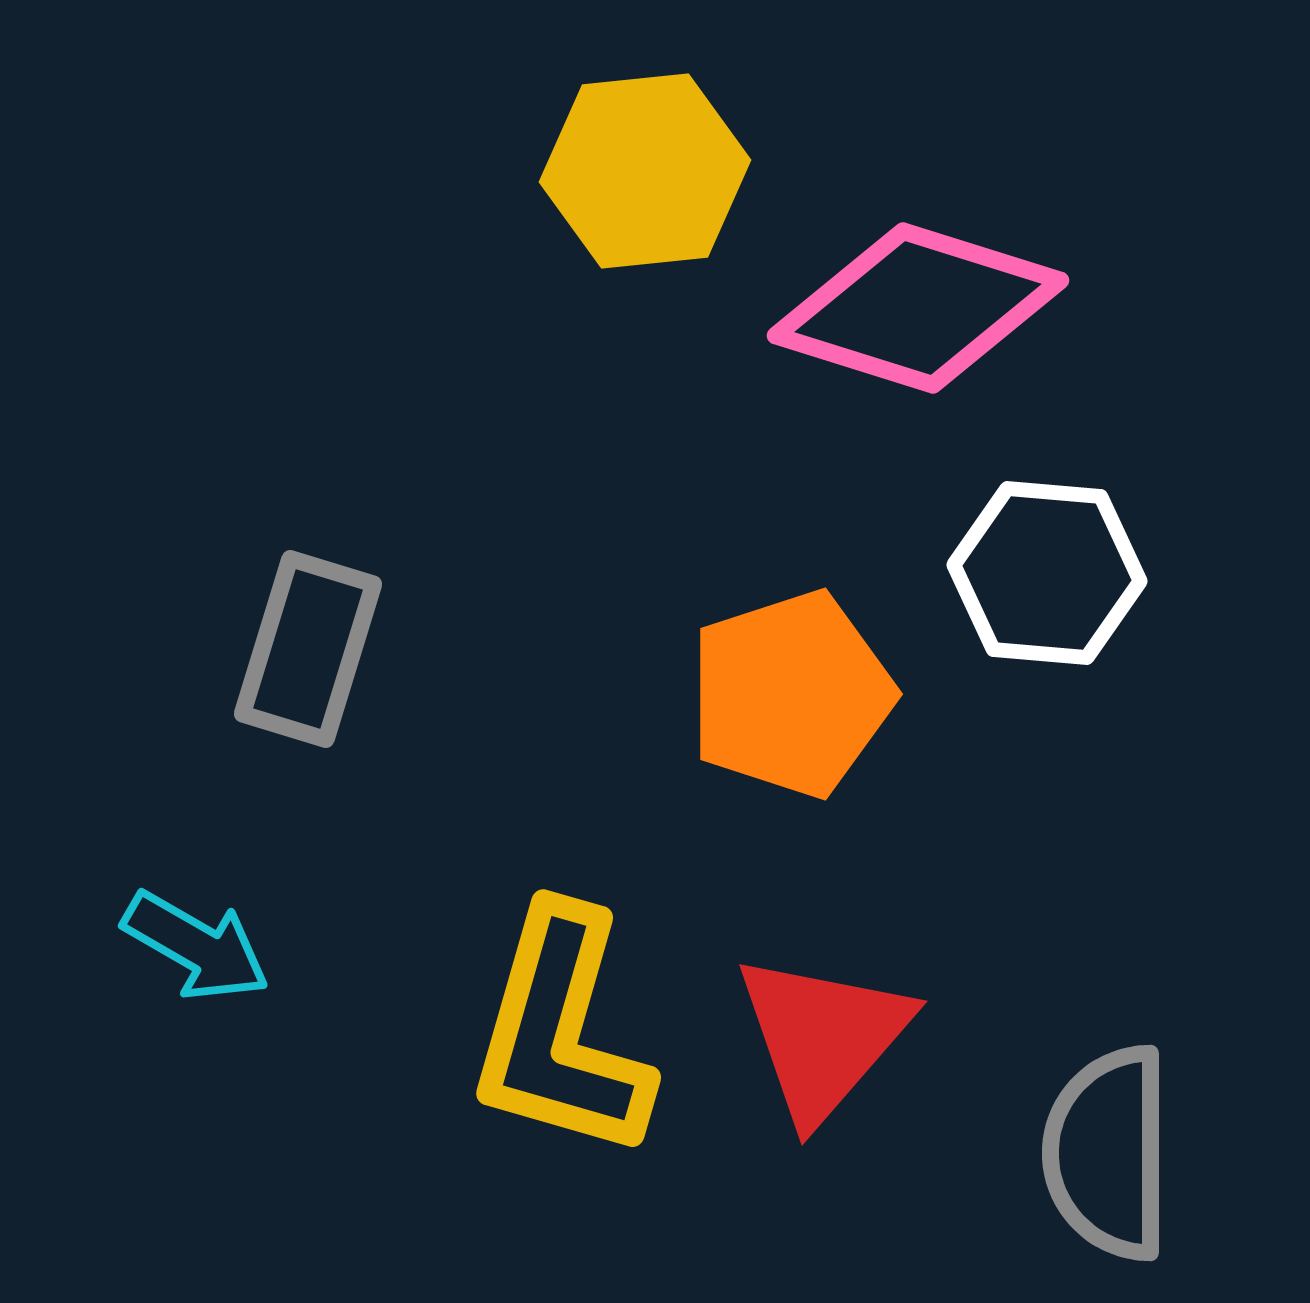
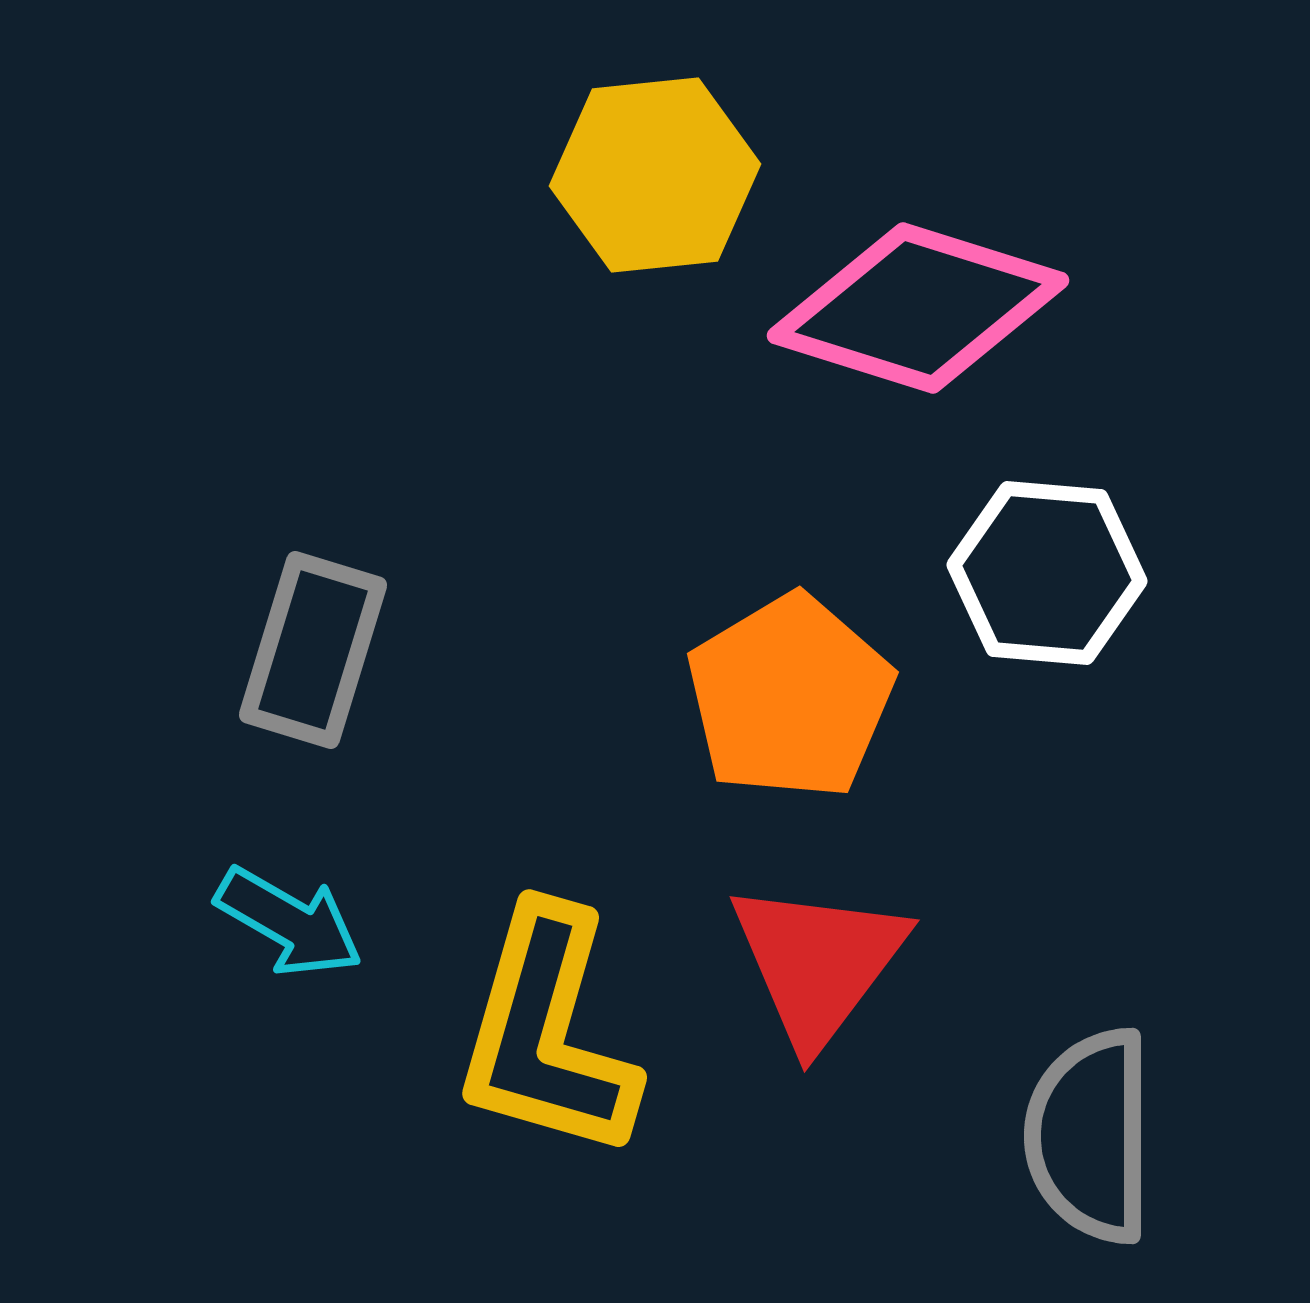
yellow hexagon: moved 10 px right, 4 px down
gray rectangle: moved 5 px right, 1 px down
orange pentagon: moved 1 px left, 3 px down; rotated 13 degrees counterclockwise
cyan arrow: moved 93 px right, 24 px up
yellow L-shape: moved 14 px left
red triangle: moved 5 px left, 74 px up; rotated 4 degrees counterclockwise
gray semicircle: moved 18 px left, 17 px up
